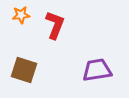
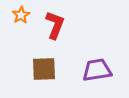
orange star: rotated 24 degrees counterclockwise
brown square: moved 20 px right, 1 px up; rotated 20 degrees counterclockwise
